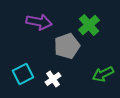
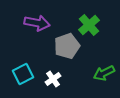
purple arrow: moved 2 px left, 1 px down
green arrow: moved 1 px right, 1 px up
